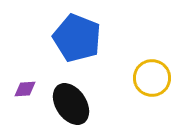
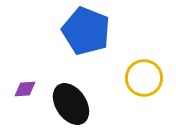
blue pentagon: moved 9 px right, 7 px up
yellow circle: moved 8 px left
